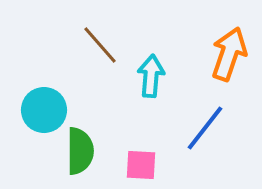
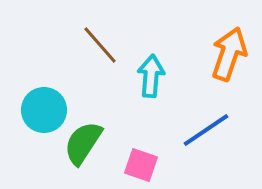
blue line: moved 1 px right, 2 px down; rotated 18 degrees clockwise
green semicircle: moved 3 px right, 8 px up; rotated 147 degrees counterclockwise
pink square: rotated 16 degrees clockwise
